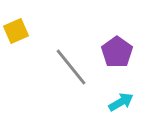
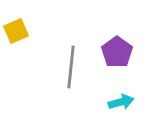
gray line: rotated 45 degrees clockwise
cyan arrow: rotated 15 degrees clockwise
